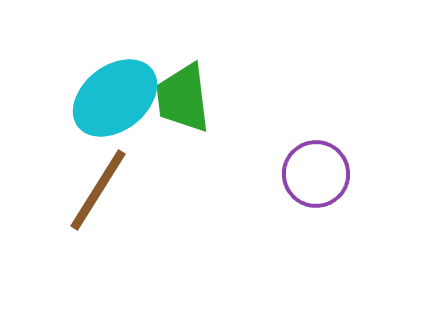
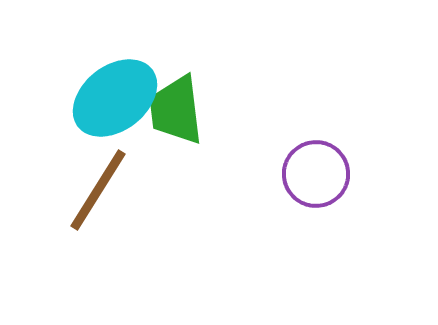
green trapezoid: moved 7 px left, 12 px down
